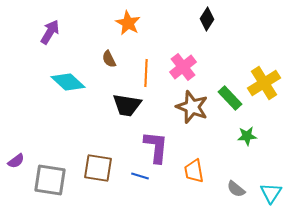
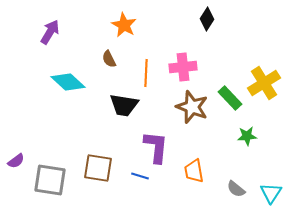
orange star: moved 4 px left, 2 px down
pink cross: rotated 32 degrees clockwise
black trapezoid: moved 3 px left
